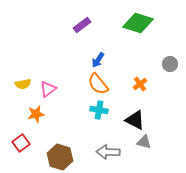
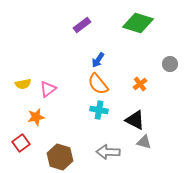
orange star: moved 3 px down
